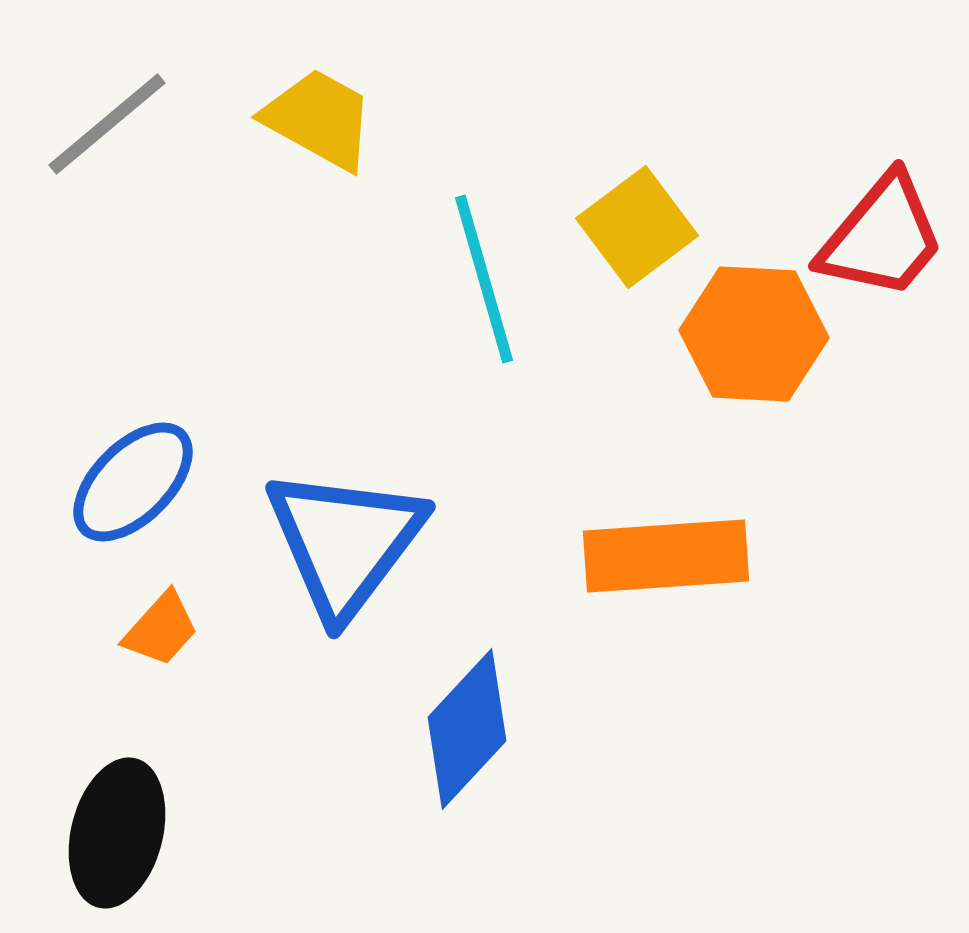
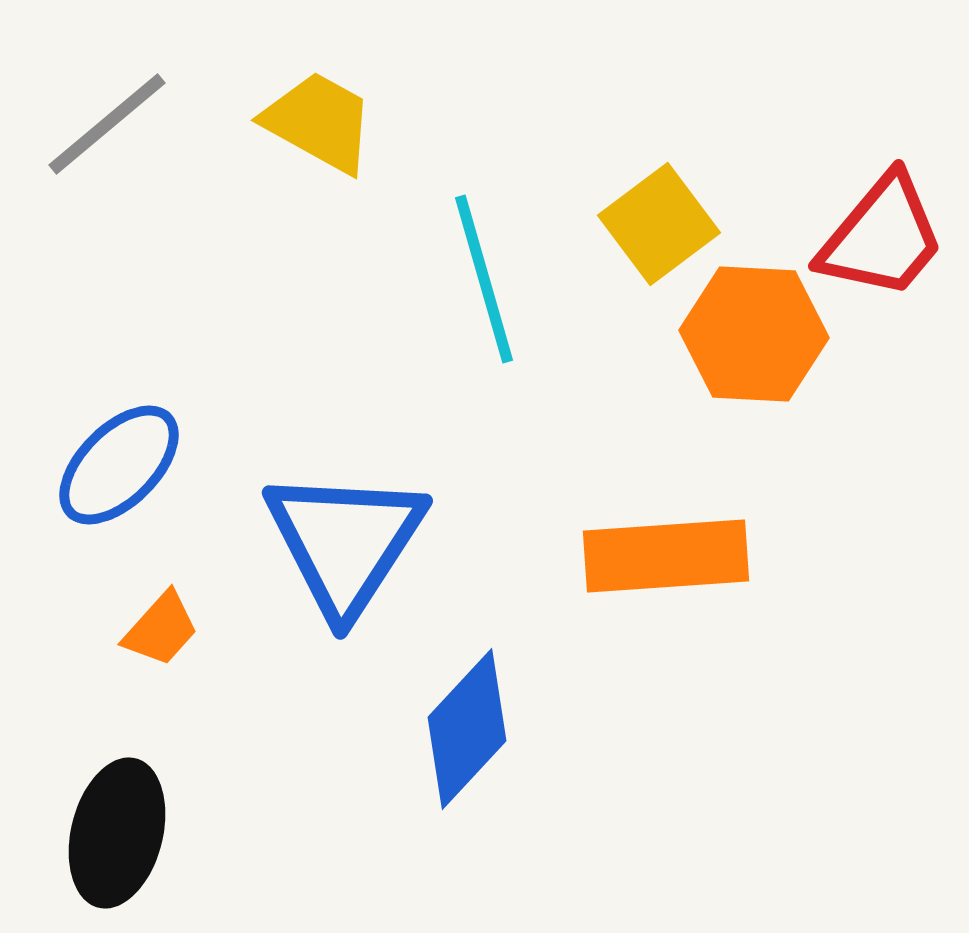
yellow trapezoid: moved 3 px down
yellow square: moved 22 px right, 3 px up
blue ellipse: moved 14 px left, 17 px up
blue triangle: rotated 4 degrees counterclockwise
